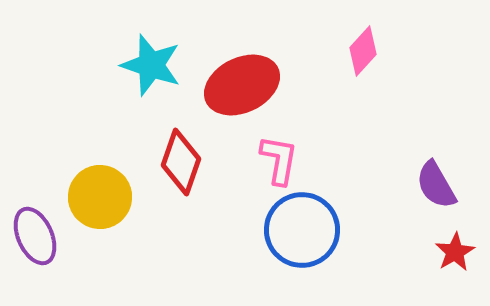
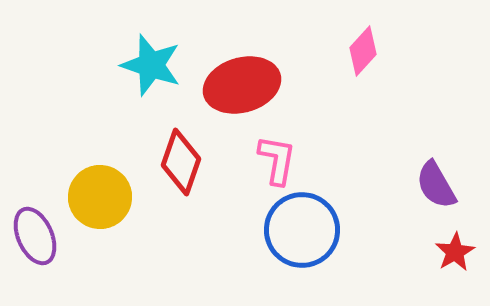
red ellipse: rotated 10 degrees clockwise
pink L-shape: moved 2 px left
